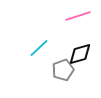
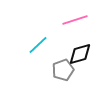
pink line: moved 3 px left, 4 px down
cyan line: moved 1 px left, 3 px up
